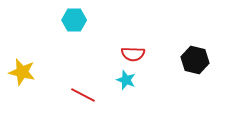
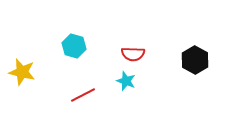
cyan hexagon: moved 26 px down; rotated 15 degrees clockwise
black hexagon: rotated 16 degrees clockwise
cyan star: moved 1 px down
red line: rotated 55 degrees counterclockwise
